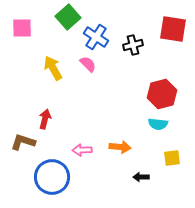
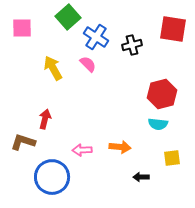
black cross: moved 1 px left
